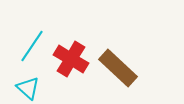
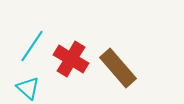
brown rectangle: rotated 6 degrees clockwise
